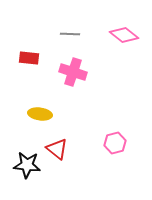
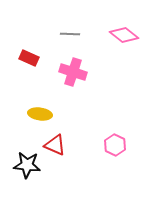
red rectangle: rotated 18 degrees clockwise
pink hexagon: moved 2 px down; rotated 20 degrees counterclockwise
red triangle: moved 2 px left, 4 px up; rotated 15 degrees counterclockwise
